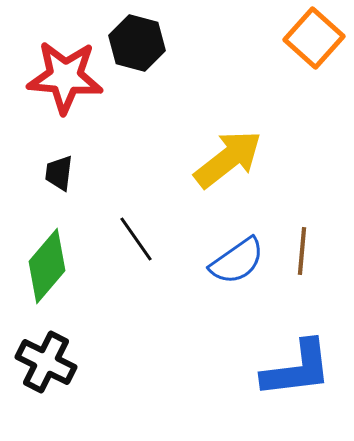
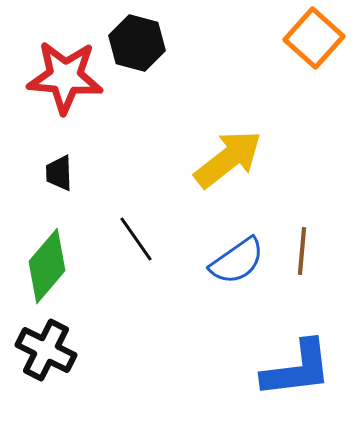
black trapezoid: rotated 9 degrees counterclockwise
black cross: moved 12 px up
